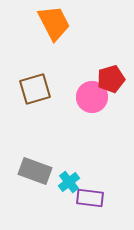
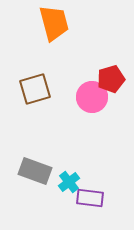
orange trapezoid: rotated 12 degrees clockwise
